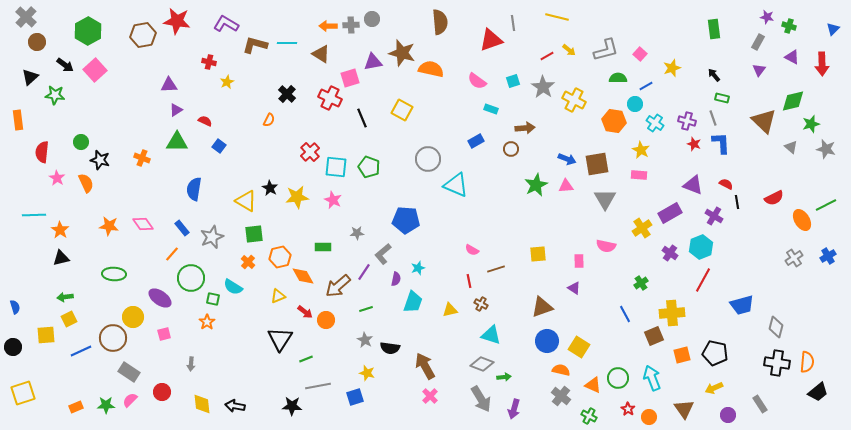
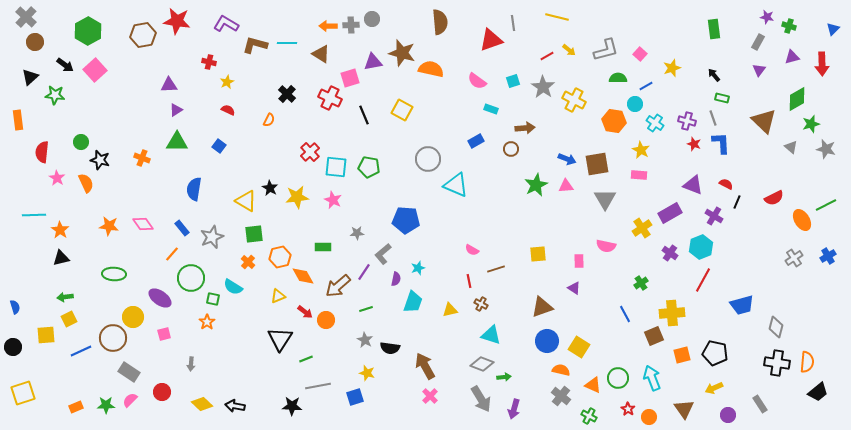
brown circle at (37, 42): moved 2 px left
purple triangle at (792, 57): rotated 42 degrees counterclockwise
green diamond at (793, 101): moved 4 px right, 2 px up; rotated 15 degrees counterclockwise
black line at (362, 118): moved 2 px right, 3 px up
red semicircle at (205, 121): moved 23 px right, 11 px up
green pentagon at (369, 167): rotated 10 degrees counterclockwise
black line at (737, 202): rotated 32 degrees clockwise
yellow diamond at (202, 404): rotated 40 degrees counterclockwise
